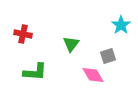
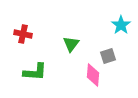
pink diamond: rotated 35 degrees clockwise
